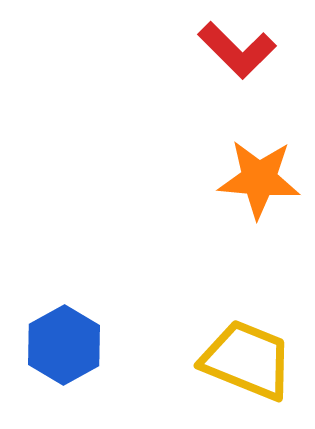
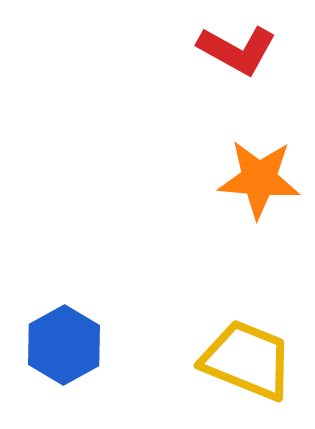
red L-shape: rotated 16 degrees counterclockwise
